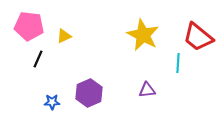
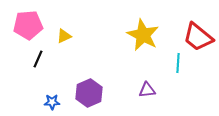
pink pentagon: moved 1 px left, 1 px up; rotated 12 degrees counterclockwise
